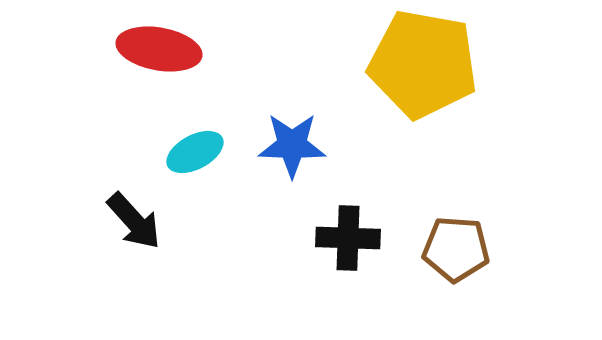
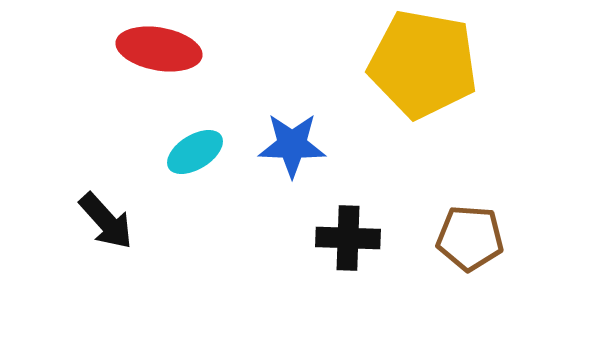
cyan ellipse: rotated 4 degrees counterclockwise
black arrow: moved 28 px left
brown pentagon: moved 14 px right, 11 px up
